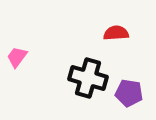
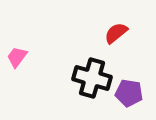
red semicircle: rotated 35 degrees counterclockwise
black cross: moved 4 px right
